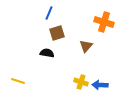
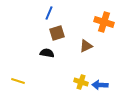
brown triangle: rotated 24 degrees clockwise
